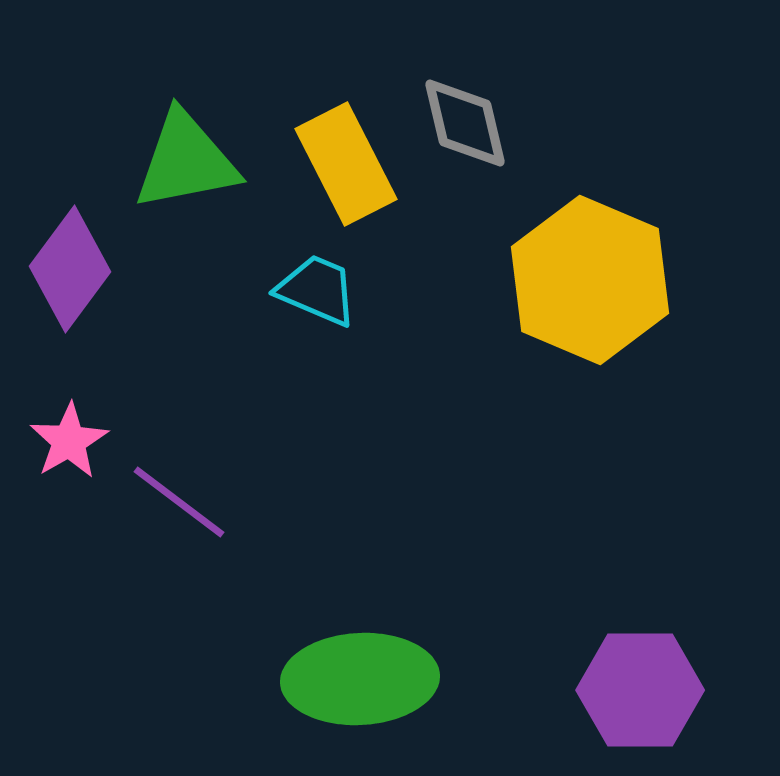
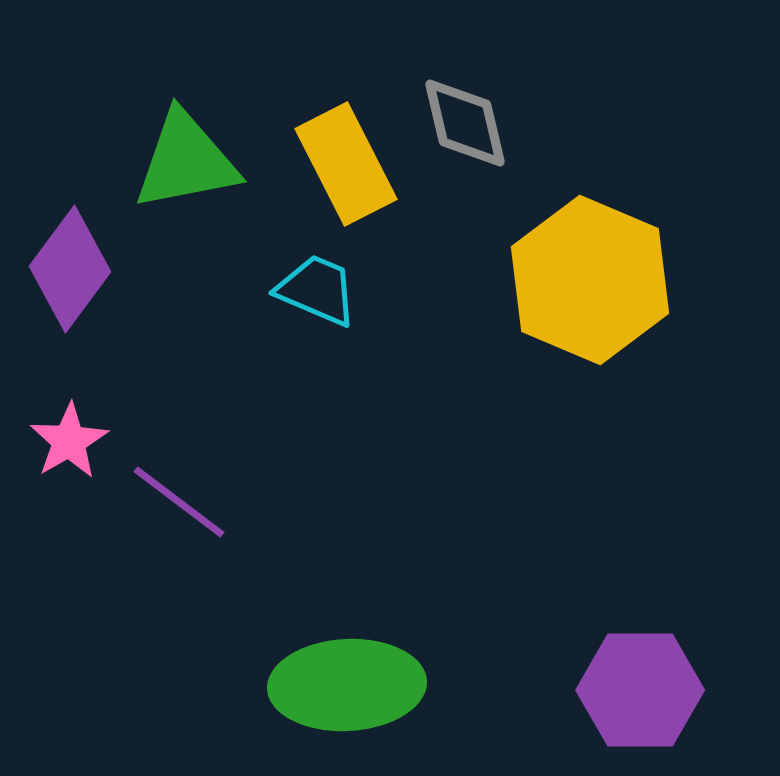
green ellipse: moved 13 px left, 6 px down
